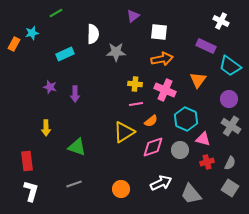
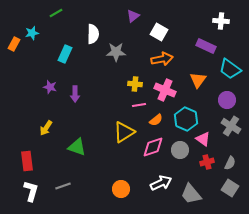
white cross: rotated 21 degrees counterclockwise
white square: rotated 24 degrees clockwise
cyan rectangle: rotated 42 degrees counterclockwise
cyan trapezoid: moved 3 px down
purple circle: moved 2 px left, 1 px down
pink line: moved 3 px right, 1 px down
orange semicircle: moved 5 px right, 1 px up
yellow arrow: rotated 35 degrees clockwise
pink triangle: rotated 21 degrees clockwise
gray line: moved 11 px left, 2 px down
